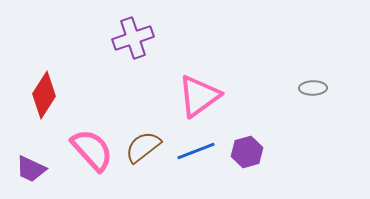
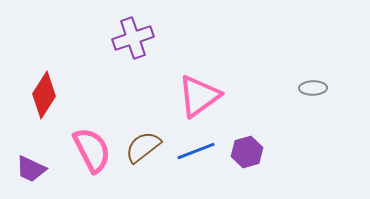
pink semicircle: rotated 15 degrees clockwise
